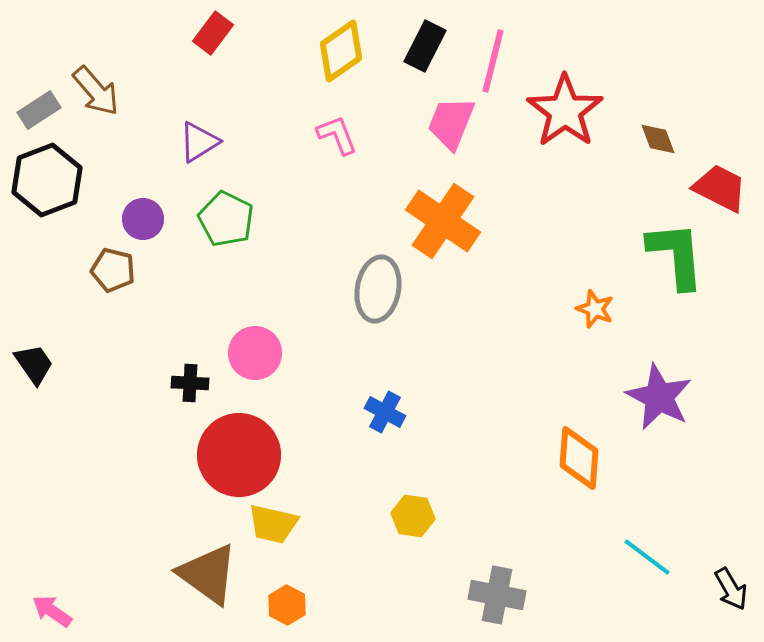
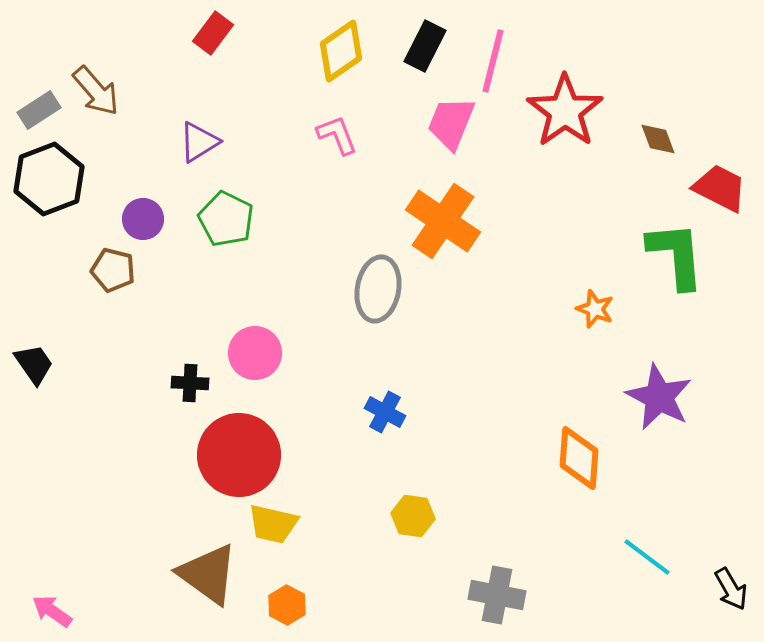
black hexagon: moved 2 px right, 1 px up
